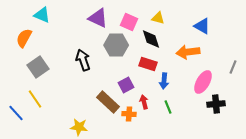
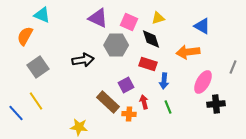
yellow triangle: rotated 32 degrees counterclockwise
orange semicircle: moved 1 px right, 2 px up
black arrow: rotated 100 degrees clockwise
yellow line: moved 1 px right, 2 px down
